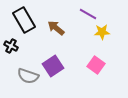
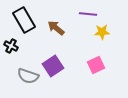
purple line: rotated 24 degrees counterclockwise
pink square: rotated 30 degrees clockwise
